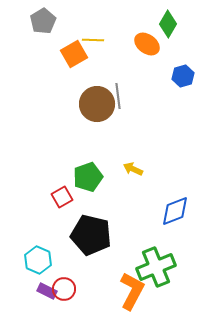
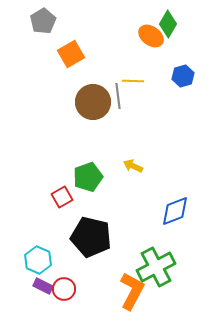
yellow line: moved 40 px right, 41 px down
orange ellipse: moved 4 px right, 8 px up
orange square: moved 3 px left
brown circle: moved 4 px left, 2 px up
yellow arrow: moved 3 px up
black pentagon: moved 2 px down
green cross: rotated 6 degrees counterclockwise
purple rectangle: moved 4 px left, 5 px up
